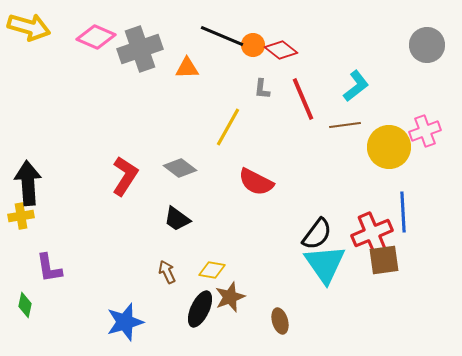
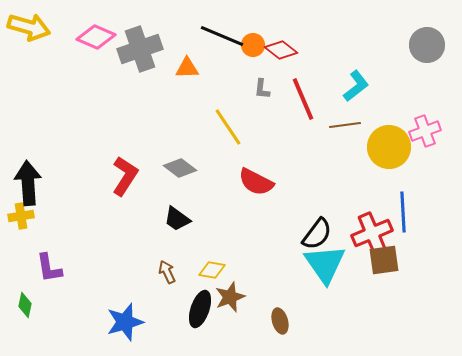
yellow line: rotated 63 degrees counterclockwise
black ellipse: rotated 6 degrees counterclockwise
